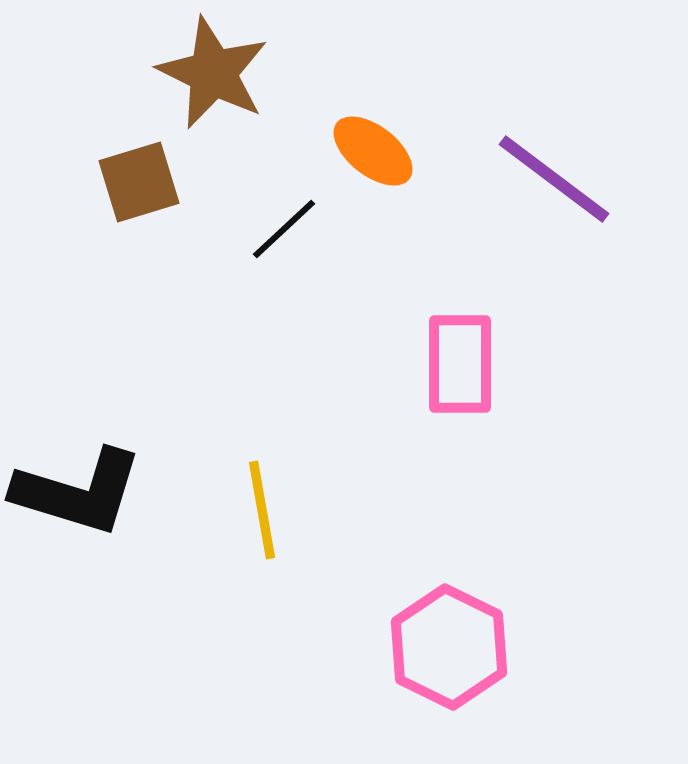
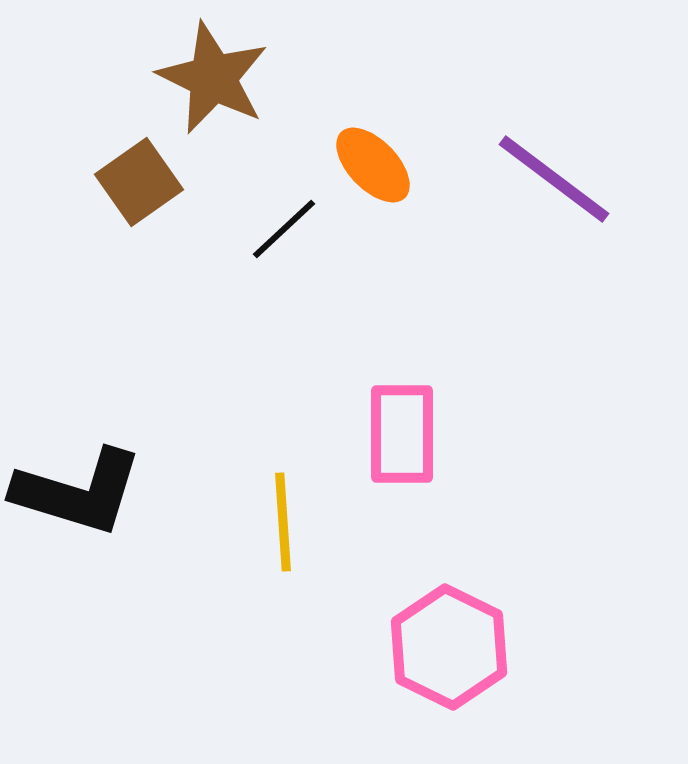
brown star: moved 5 px down
orange ellipse: moved 14 px down; rotated 8 degrees clockwise
brown square: rotated 18 degrees counterclockwise
pink rectangle: moved 58 px left, 70 px down
yellow line: moved 21 px right, 12 px down; rotated 6 degrees clockwise
